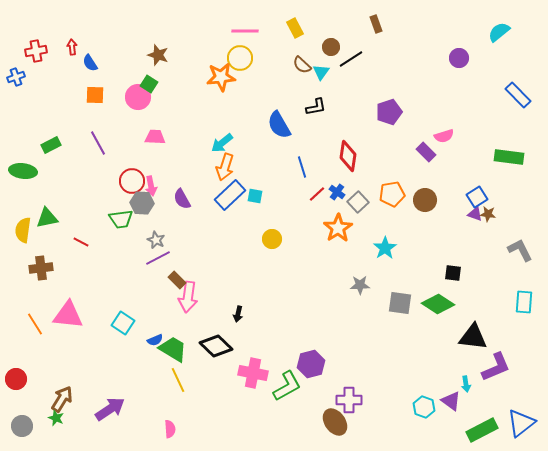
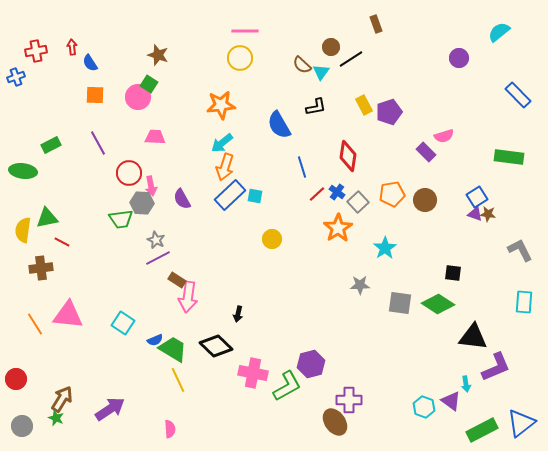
yellow rectangle at (295, 28): moved 69 px right, 77 px down
orange star at (221, 77): moved 28 px down
red circle at (132, 181): moved 3 px left, 8 px up
red line at (81, 242): moved 19 px left
brown rectangle at (177, 280): rotated 12 degrees counterclockwise
